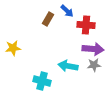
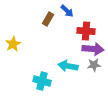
red cross: moved 6 px down
yellow star: moved 4 px up; rotated 21 degrees counterclockwise
